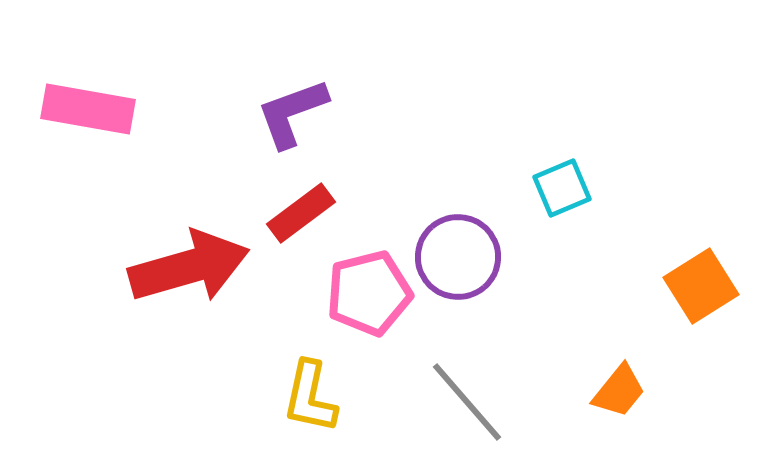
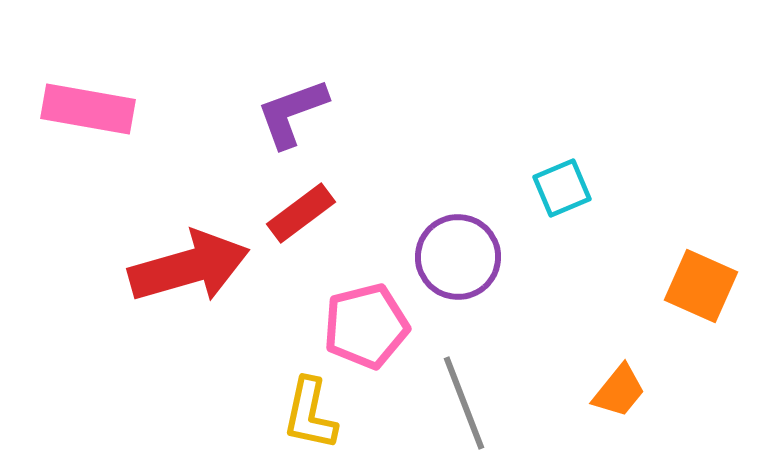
orange square: rotated 34 degrees counterclockwise
pink pentagon: moved 3 px left, 33 px down
yellow L-shape: moved 17 px down
gray line: moved 3 px left, 1 px down; rotated 20 degrees clockwise
